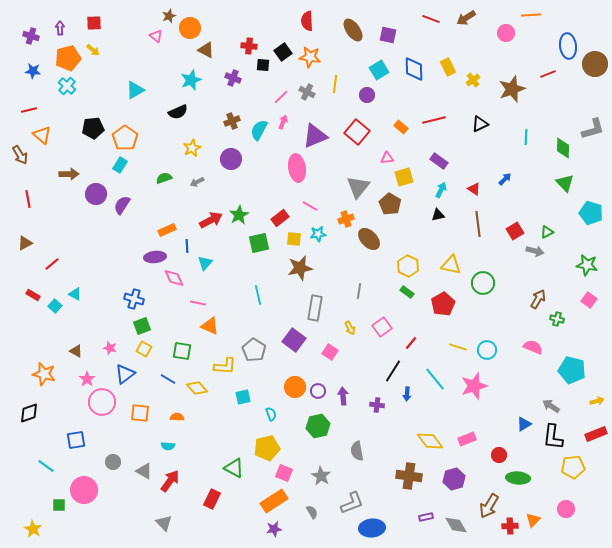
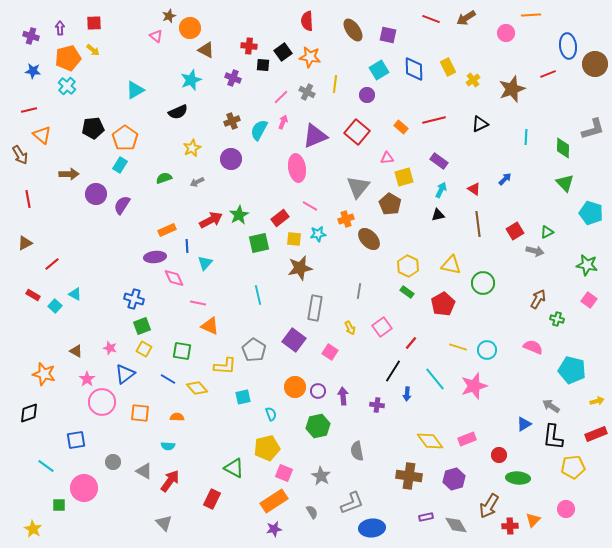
pink circle at (84, 490): moved 2 px up
